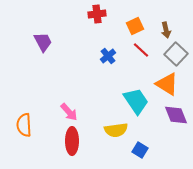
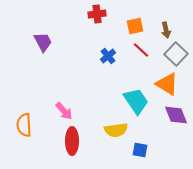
orange square: rotated 12 degrees clockwise
pink arrow: moved 5 px left, 1 px up
blue square: rotated 21 degrees counterclockwise
